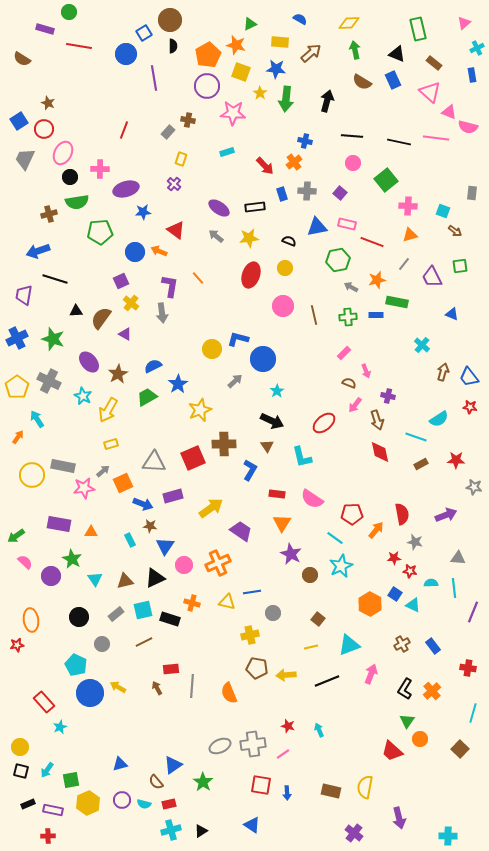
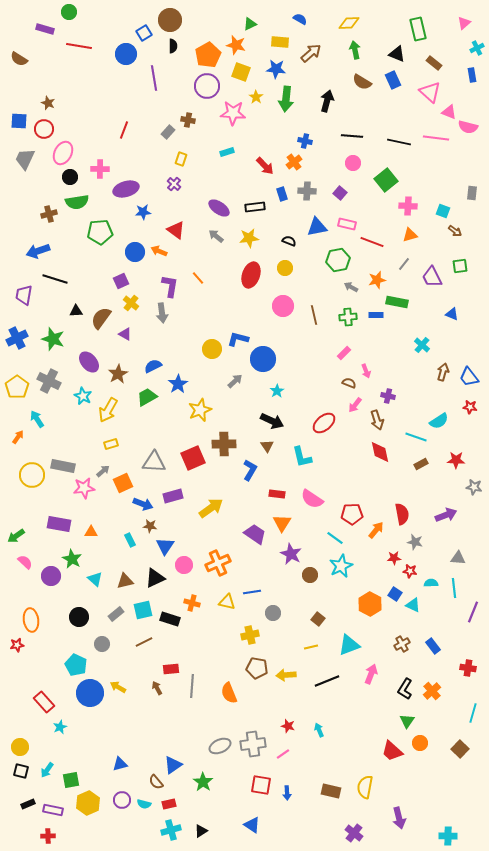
brown semicircle at (22, 59): moved 3 px left
yellow star at (260, 93): moved 4 px left, 4 px down
blue square at (19, 121): rotated 36 degrees clockwise
cyan semicircle at (439, 419): moved 2 px down
purple trapezoid at (241, 531): moved 14 px right, 3 px down
cyan triangle at (95, 579): rotated 14 degrees counterclockwise
orange circle at (420, 739): moved 4 px down
